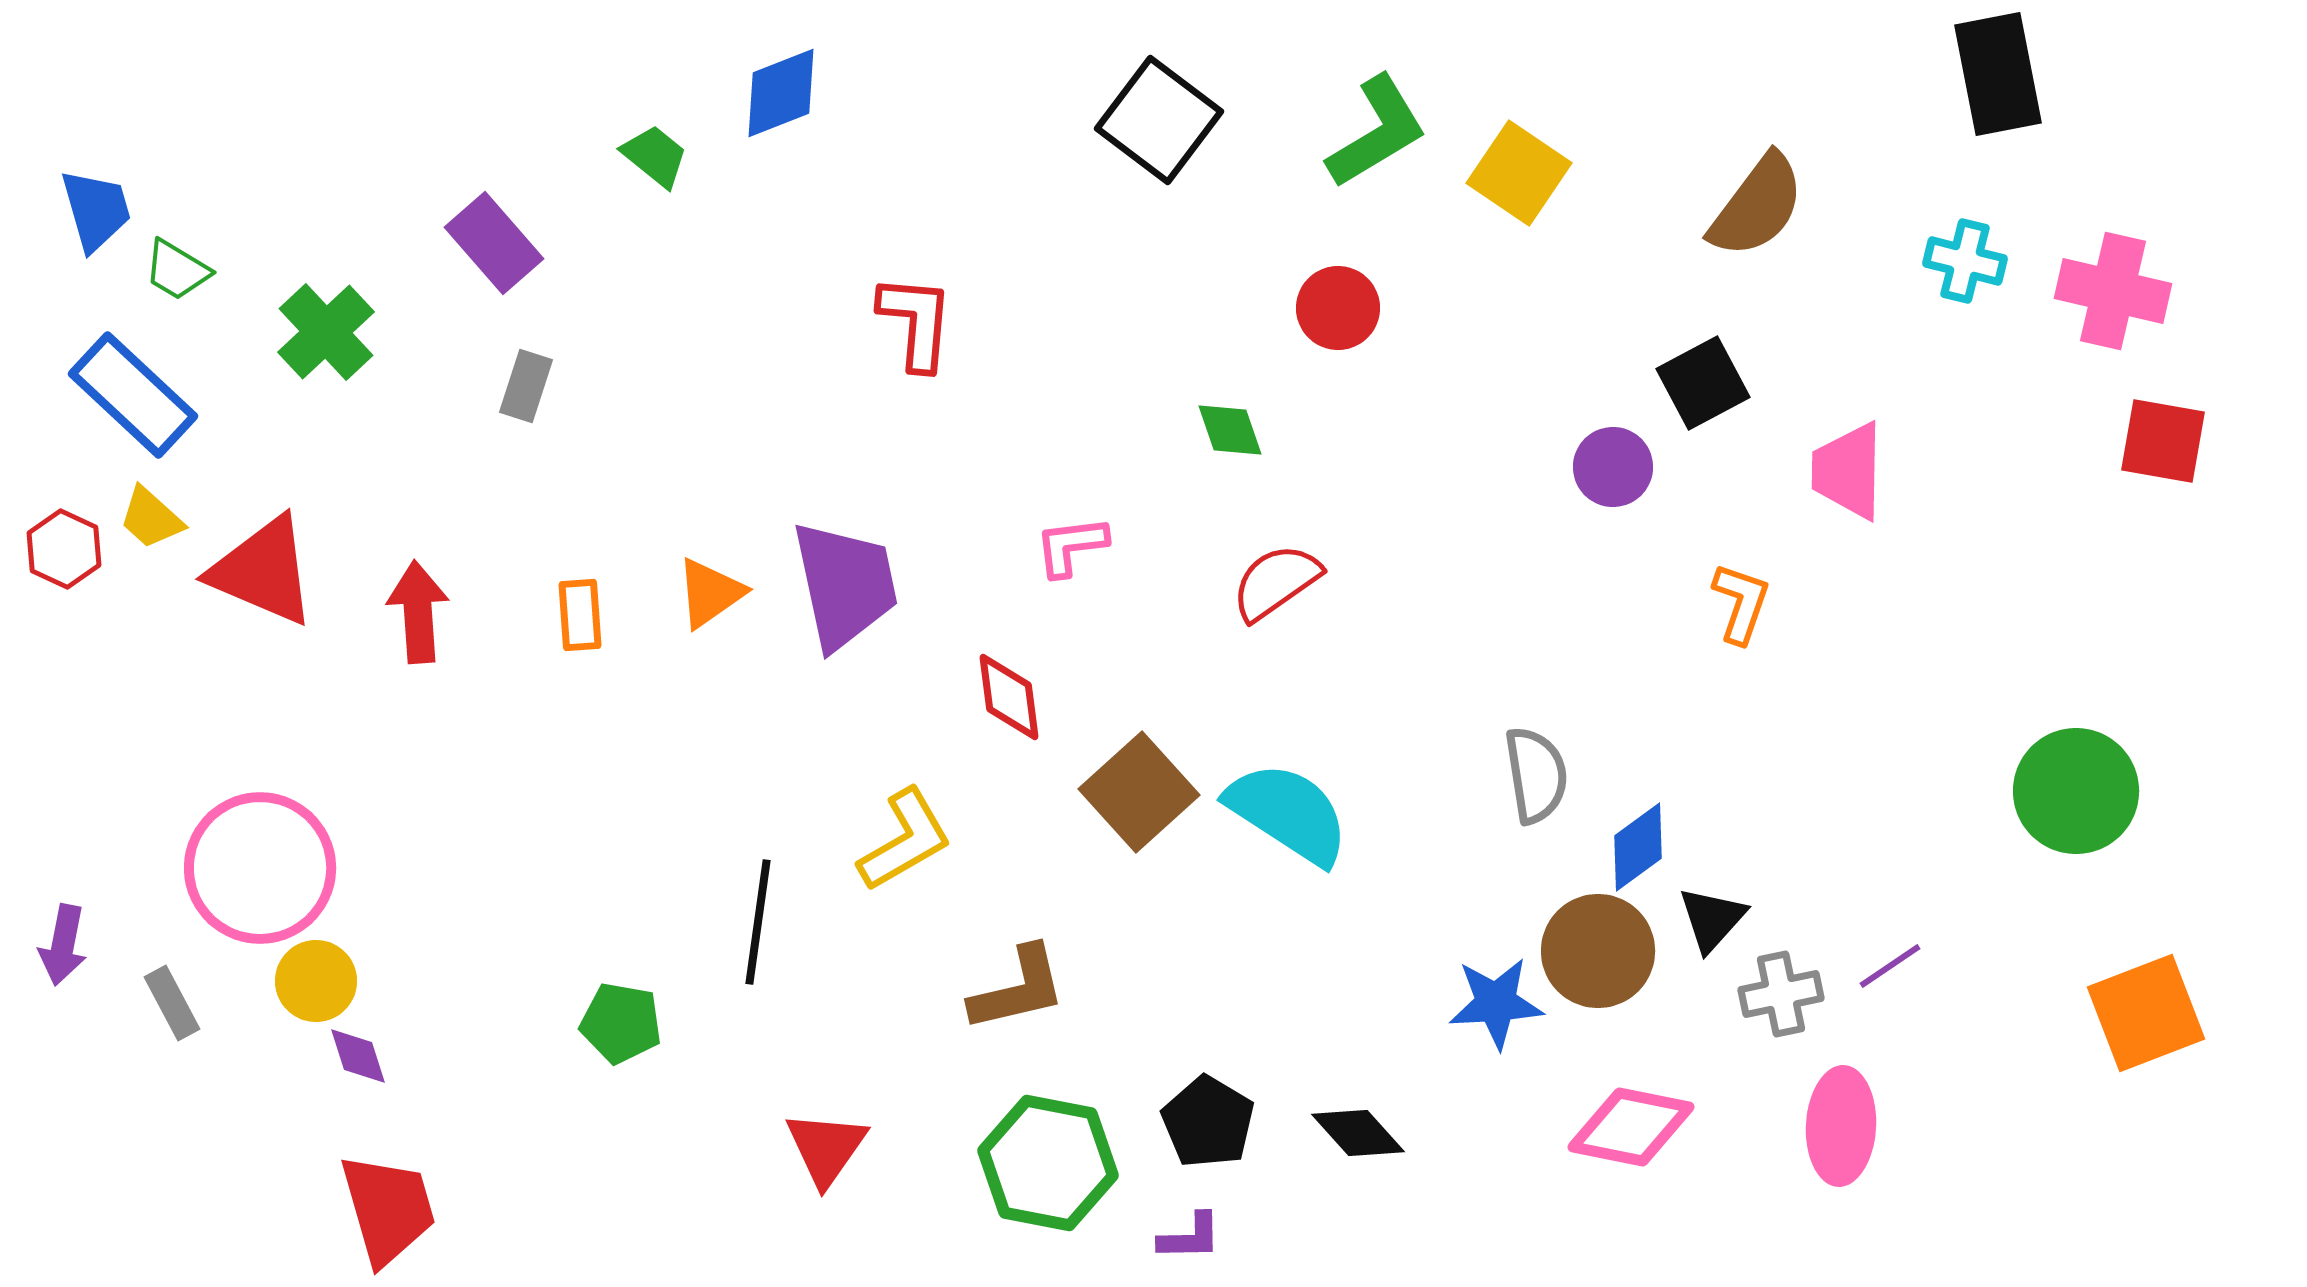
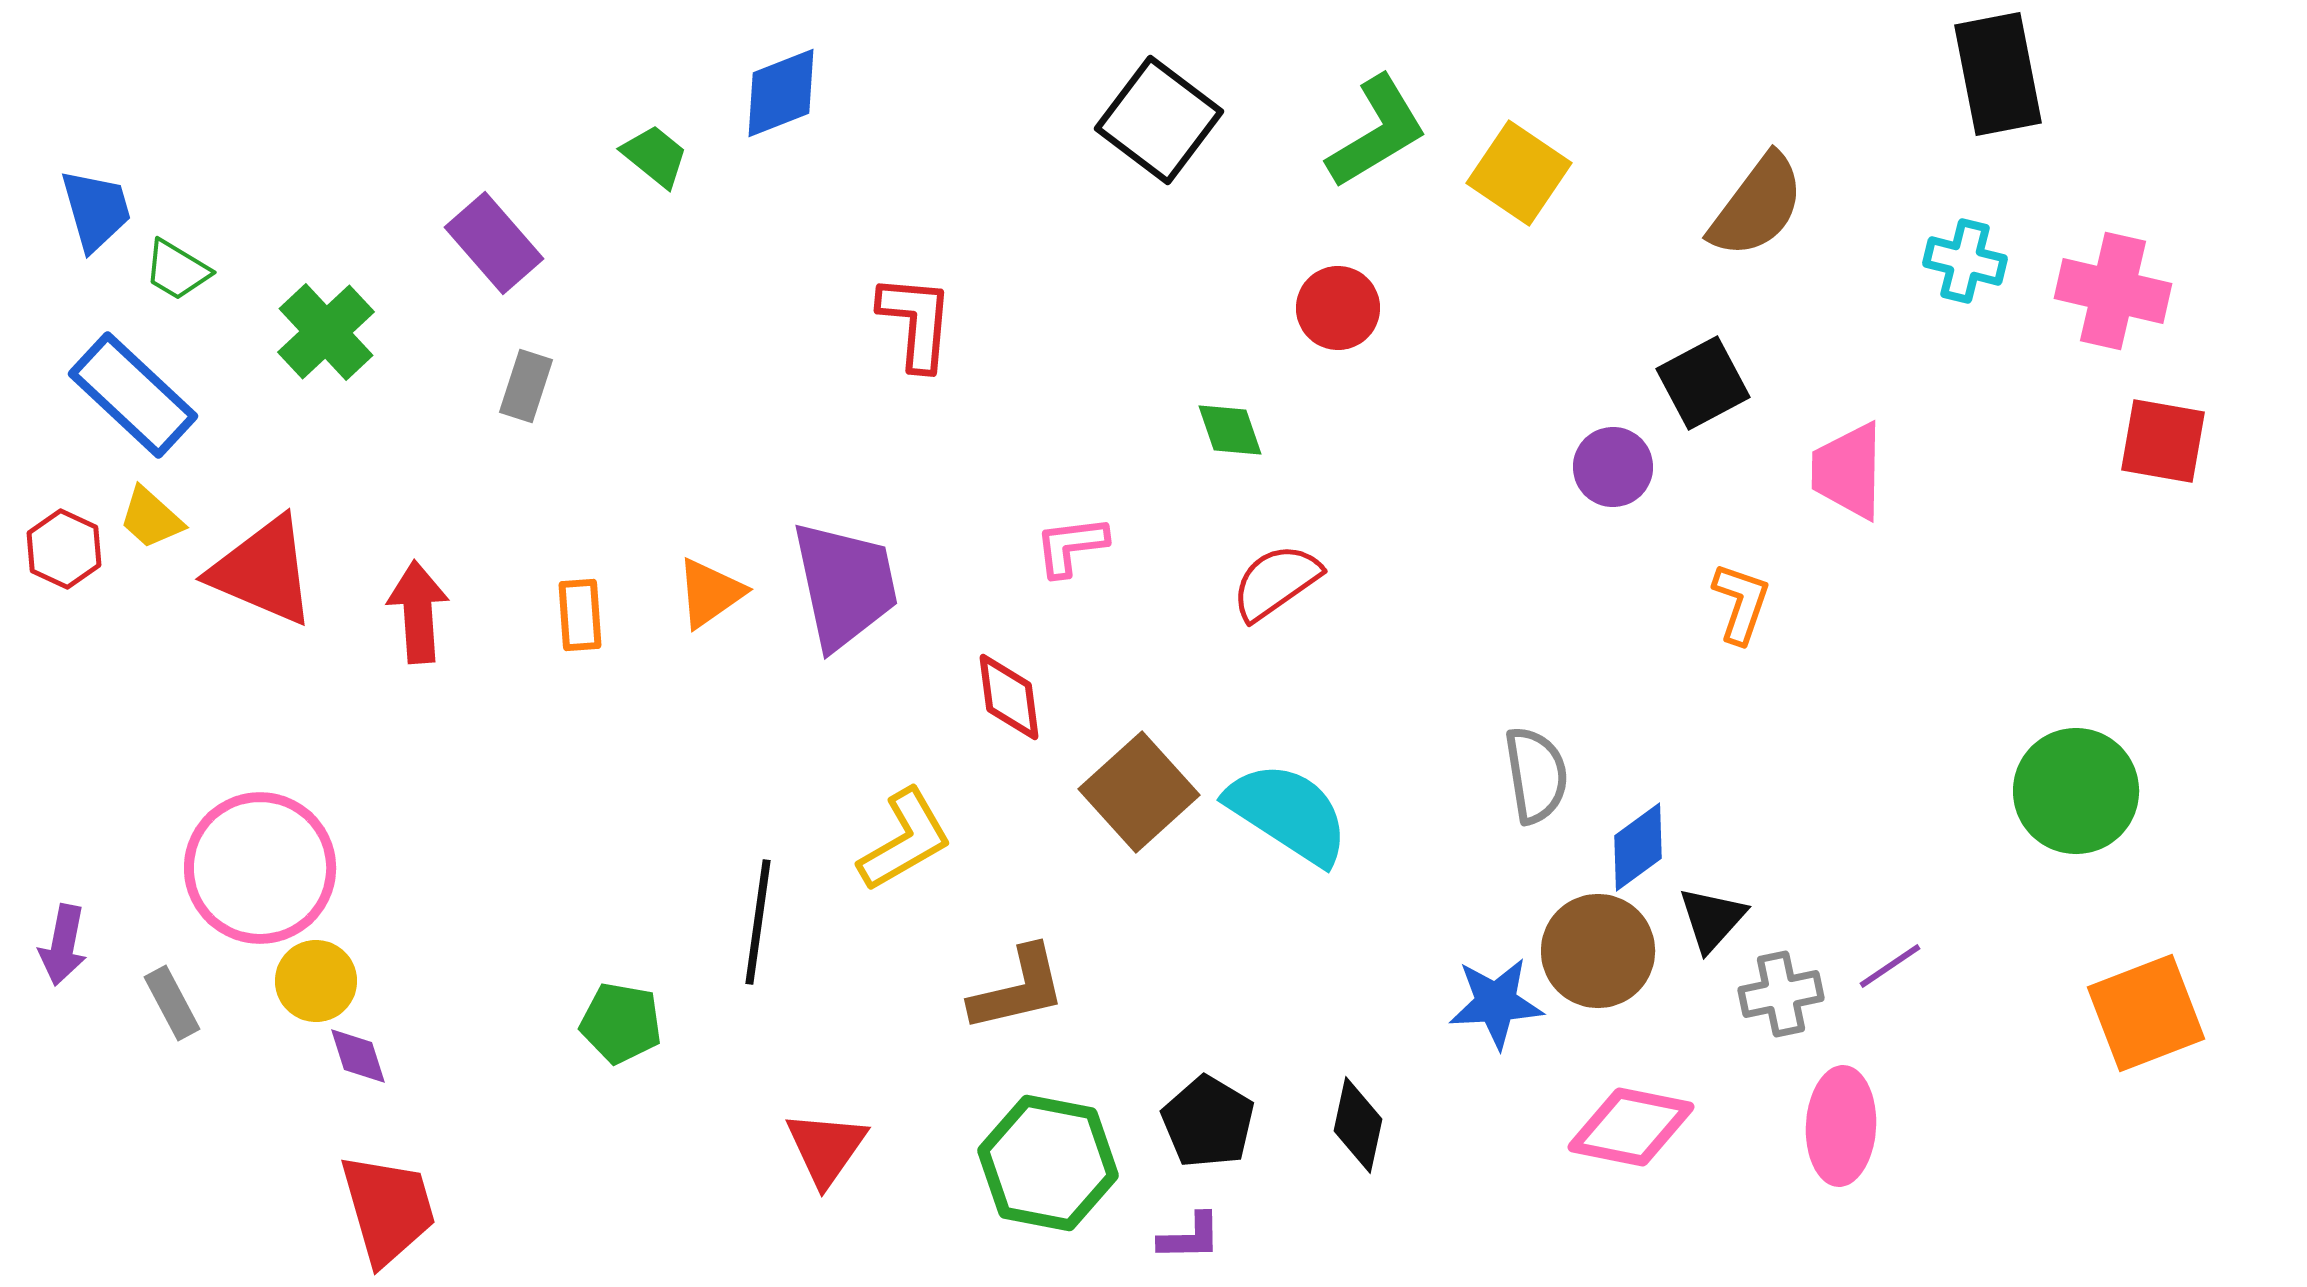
black diamond at (1358, 1133): moved 8 px up; rotated 54 degrees clockwise
